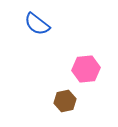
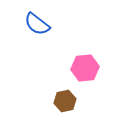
pink hexagon: moved 1 px left, 1 px up
